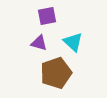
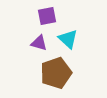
cyan triangle: moved 5 px left, 3 px up
